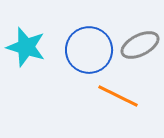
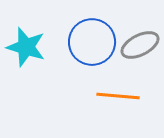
blue circle: moved 3 px right, 8 px up
orange line: rotated 21 degrees counterclockwise
